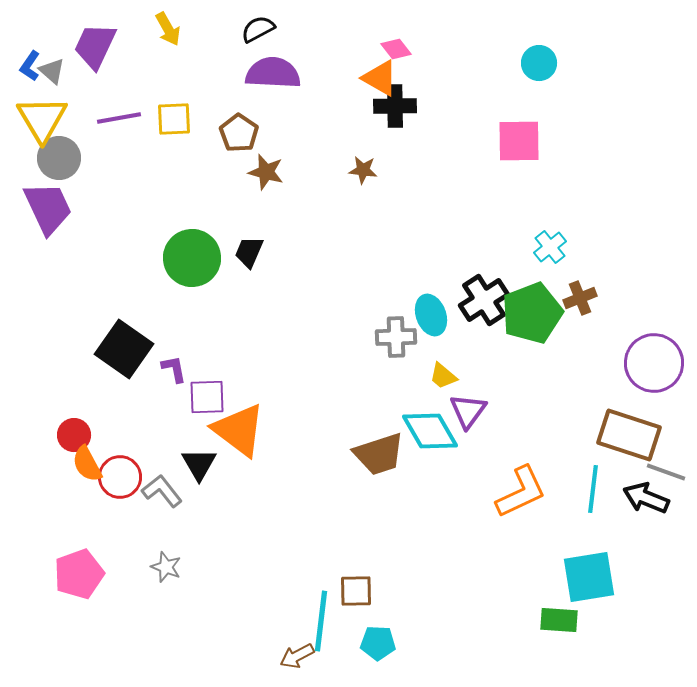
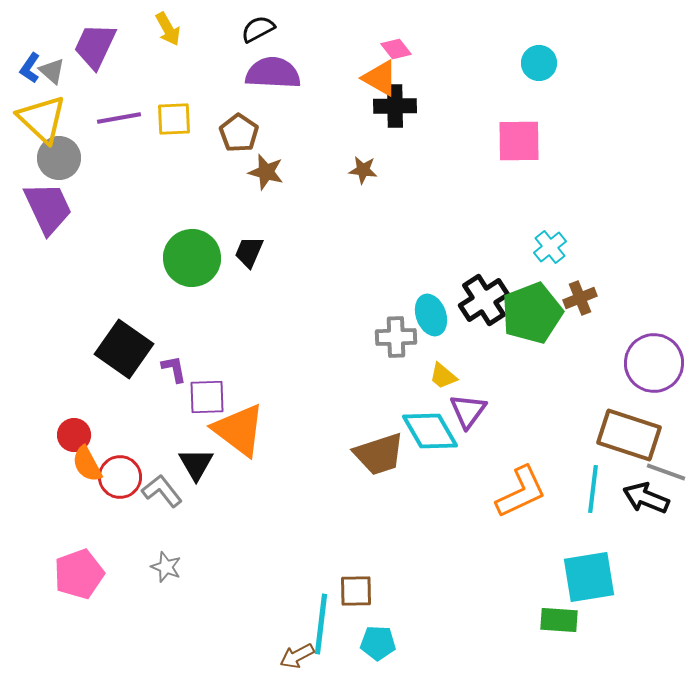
blue L-shape at (30, 66): moved 2 px down
yellow triangle at (42, 119): rotated 16 degrees counterclockwise
black triangle at (199, 464): moved 3 px left
cyan line at (321, 621): moved 3 px down
